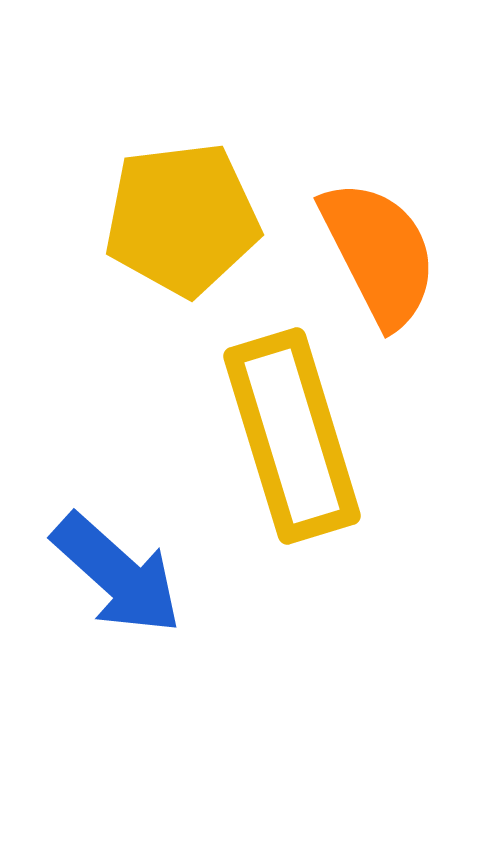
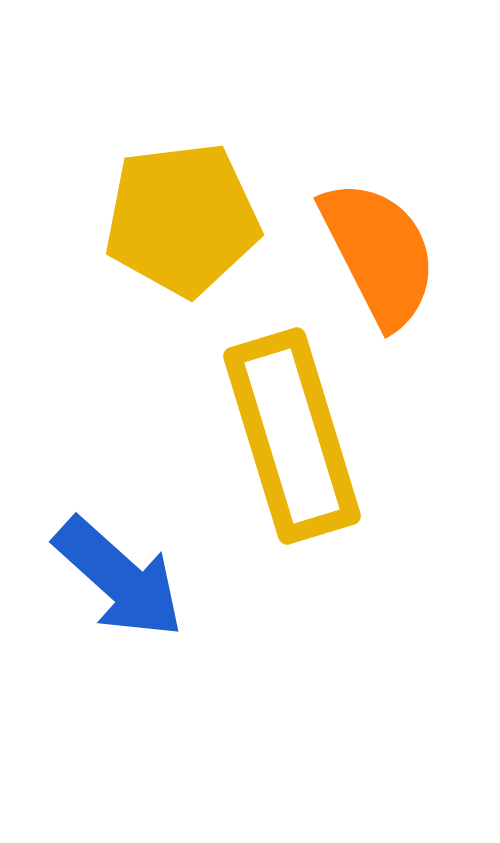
blue arrow: moved 2 px right, 4 px down
